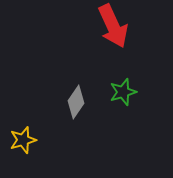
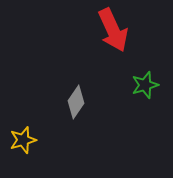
red arrow: moved 4 px down
green star: moved 22 px right, 7 px up
